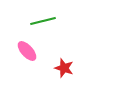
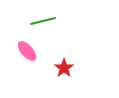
red star: rotated 18 degrees clockwise
